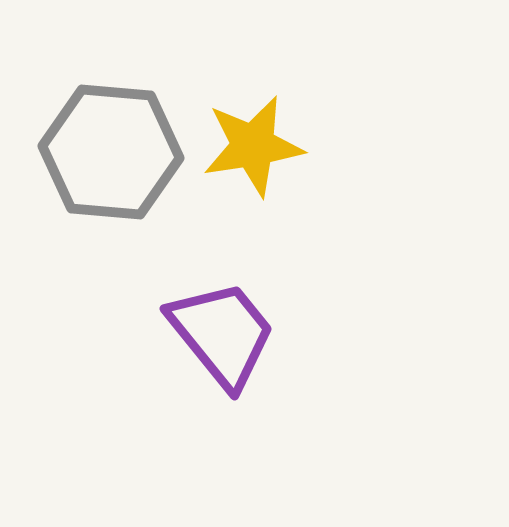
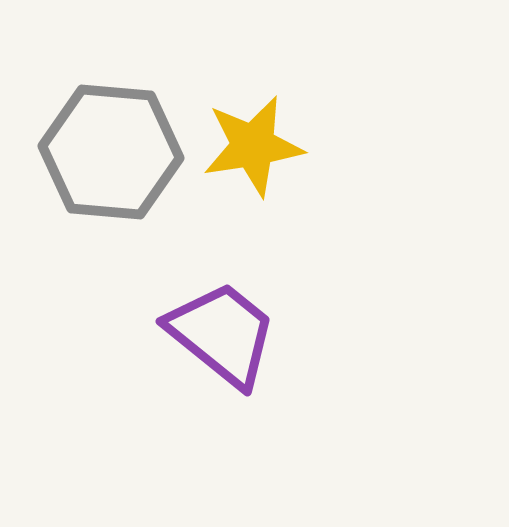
purple trapezoid: rotated 12 degrees counterclockwise
